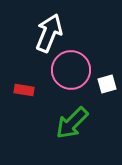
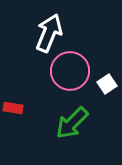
pink circle: moved 1 px left, 1 px down
white square: rotated 18 degrees counterclockwise
red rectangle: moved 11 px left, 18 px down
